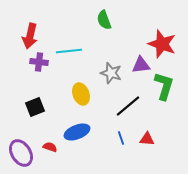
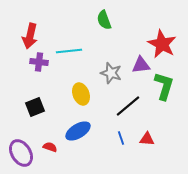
red star: rotated 8 degrees clockwise
blue ellipse: moved 1 px right, 1 px up; rotated 10 degrees counterclockwise
